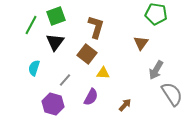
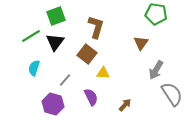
green line: moved 11 px down; rotated 30 degrees clockwise
purple semicircle: rotated 54 degrees counterclockwise
